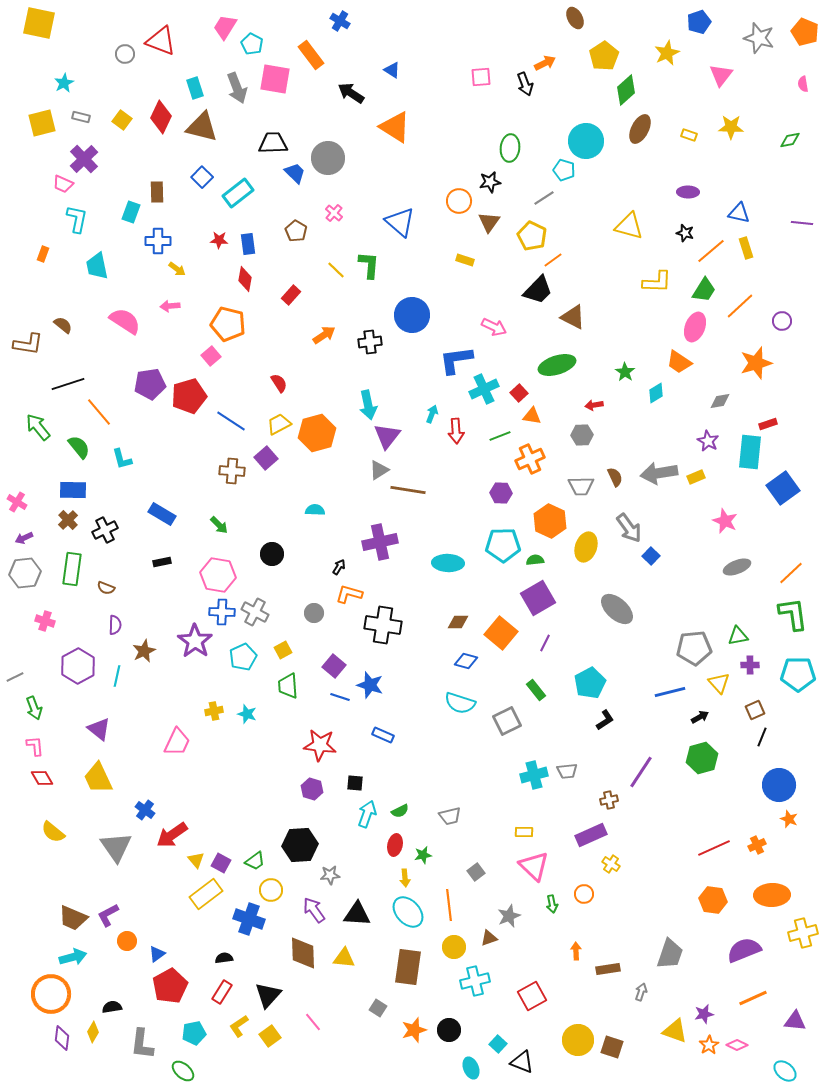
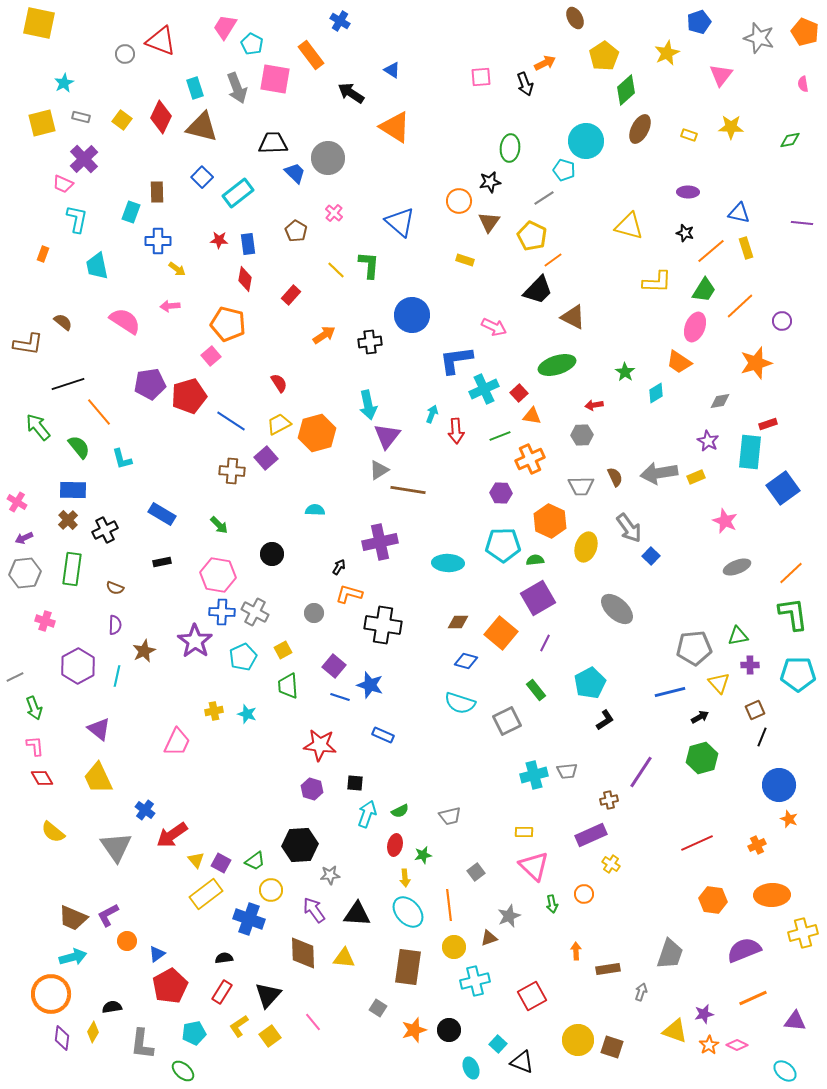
brown semicircle at (63, 325): moved 3 px up
brown semicircle at (106, 588): moved 9 px right
red line at (714, 848): moved 17 px left, 5 px up
